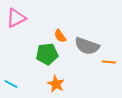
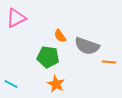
green pentagon: moved 1 px right, 3 px down; rotated 15 degrees clockwise
